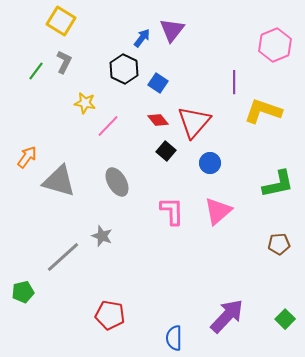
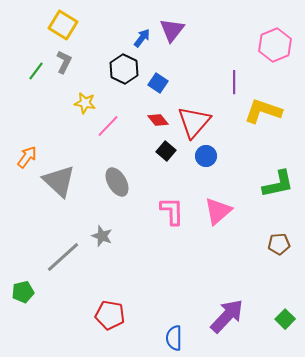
yellow square: moved 2 px right, 4 px down
blue circle: moved 4 px left, 7 px up
gray triangle: rotated 27 degrees clockwise
